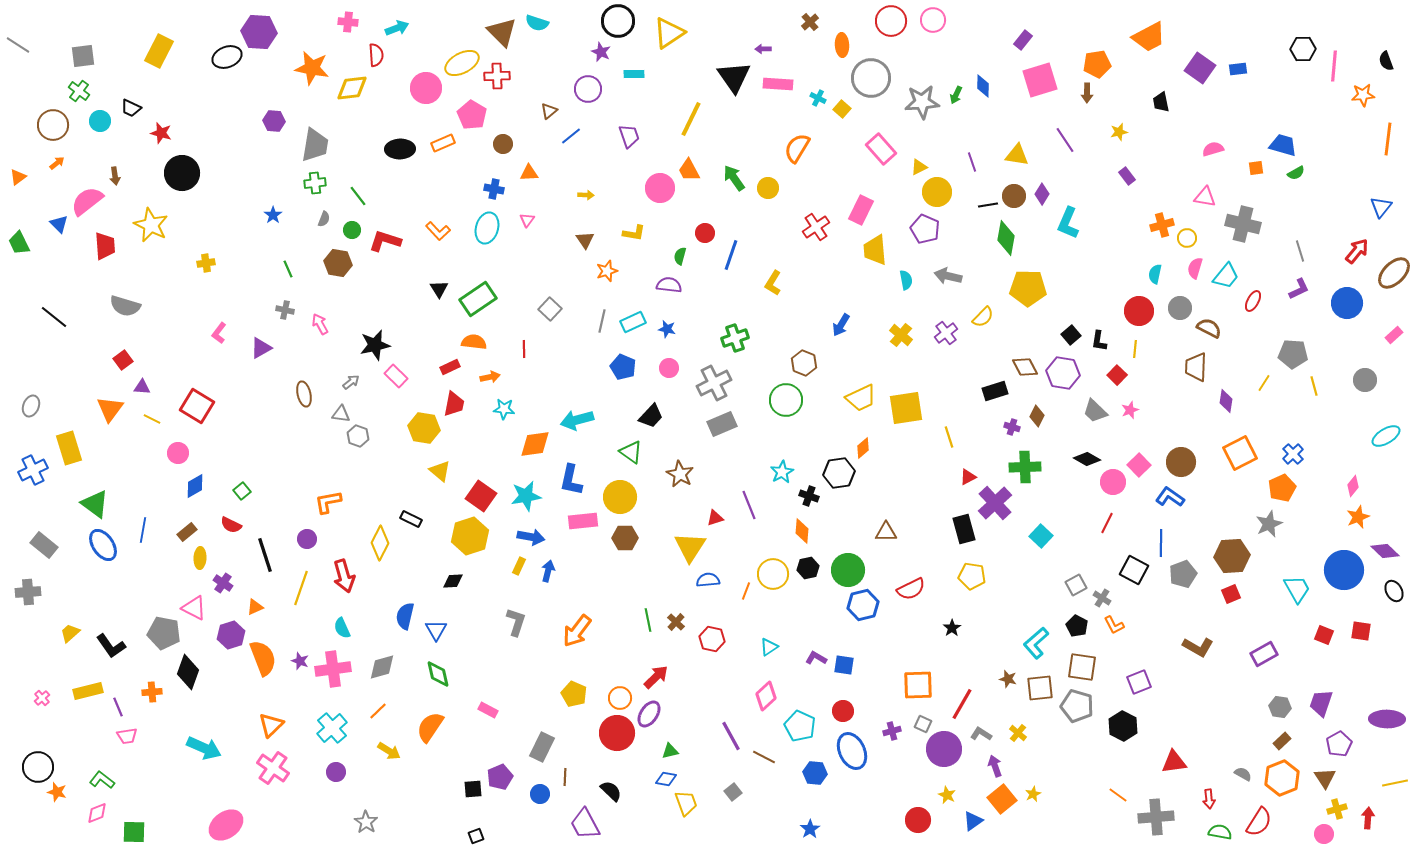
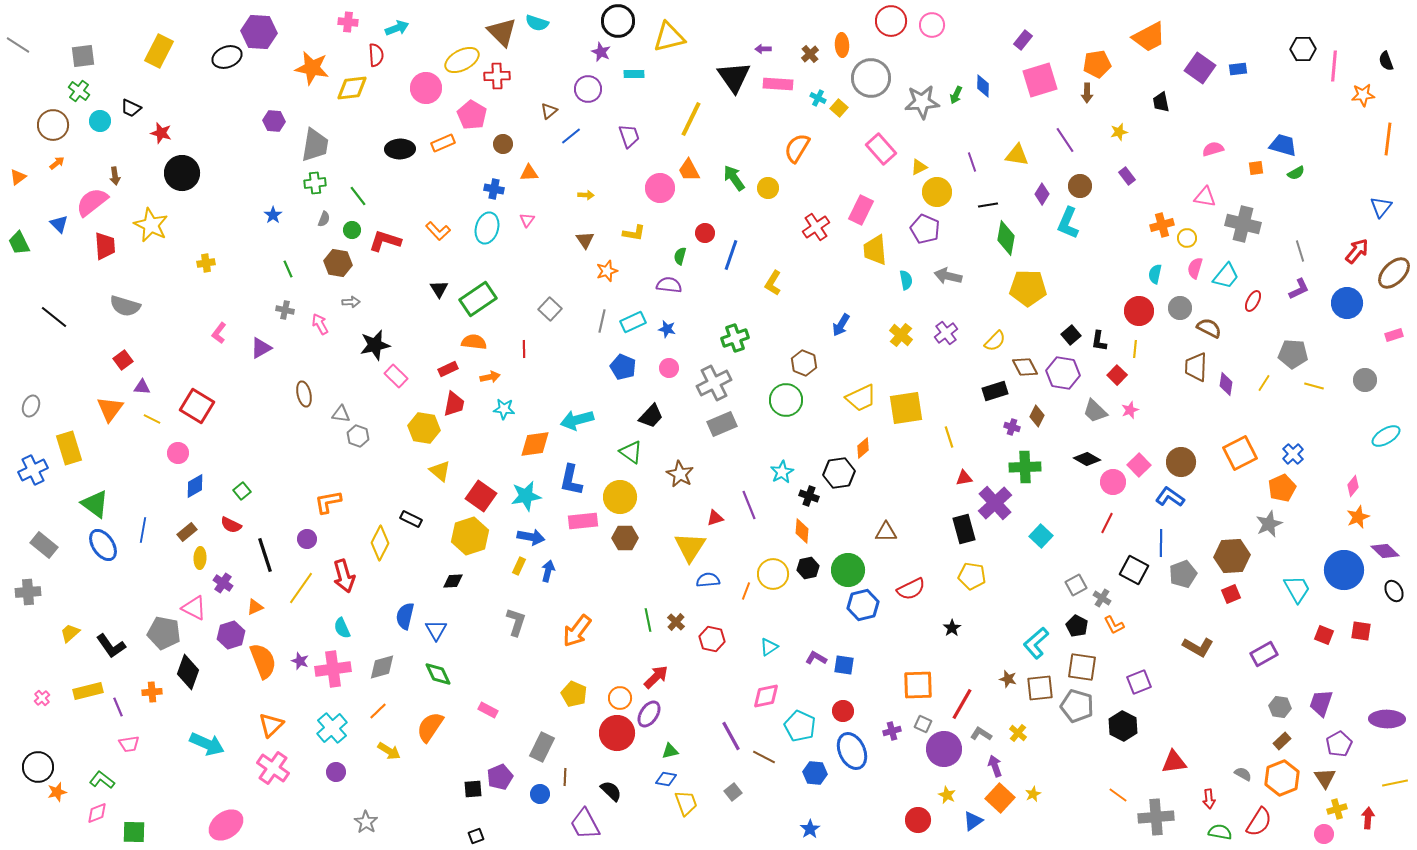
pink circle at (933, 20): moved 1 px left, 5 px down
brown cross at (810, 22): moved 32 px down
yellow triangle at (669, 33): moved 4 px down; rotated 20 degrees clockwise
yellow ellipse at (462, 63): moved 3 px up
yellow square at (842, 109): moved 3 px left, 1 px up
brown circle at (1014, 196): moved 66 px right, 10 px up
pink semicircle at (87, 201): moved 5 px right, 1 px down
yellow semicircle at (983, 317): moved 12 px right, 24 px down
pink rectangle at (1394, 335): rotated 24 degrees clockwise
red rectangle at (450, 367): moved 2 px left, 2 px down
gray arrow at (351, 382): moved 80 px up; rotated 36 degrees clockwise
yellow line at (1314, 386): rotated 60 degrees counterclockwise
purple diamond at (1226, 401): moved 17 px up
red triangle at (968, 477): moved 4 px left, 1 px down; rotated 18 degrees clockwise
yellow line at (301, 588): rotated 16 degrees clockwise
orange semicircle at (263, 658): moved 3 px down
green diamond at (438, 674): rotated 12 degrees counterclockwise
pink diamond at (766, 696): rotated 32 degrees clockwise
pink trapezoid at (127, 736): moved 2 px right, 8 px down
cyan arrow at (204, 748): moved 3 px right, 4 px up
orange star at (57, 792): rotated 30 degrees counterclockwise
orange square at (1002, 799): moved 2 px left, 1 px up; rotated 8 degrees counterclockwise
